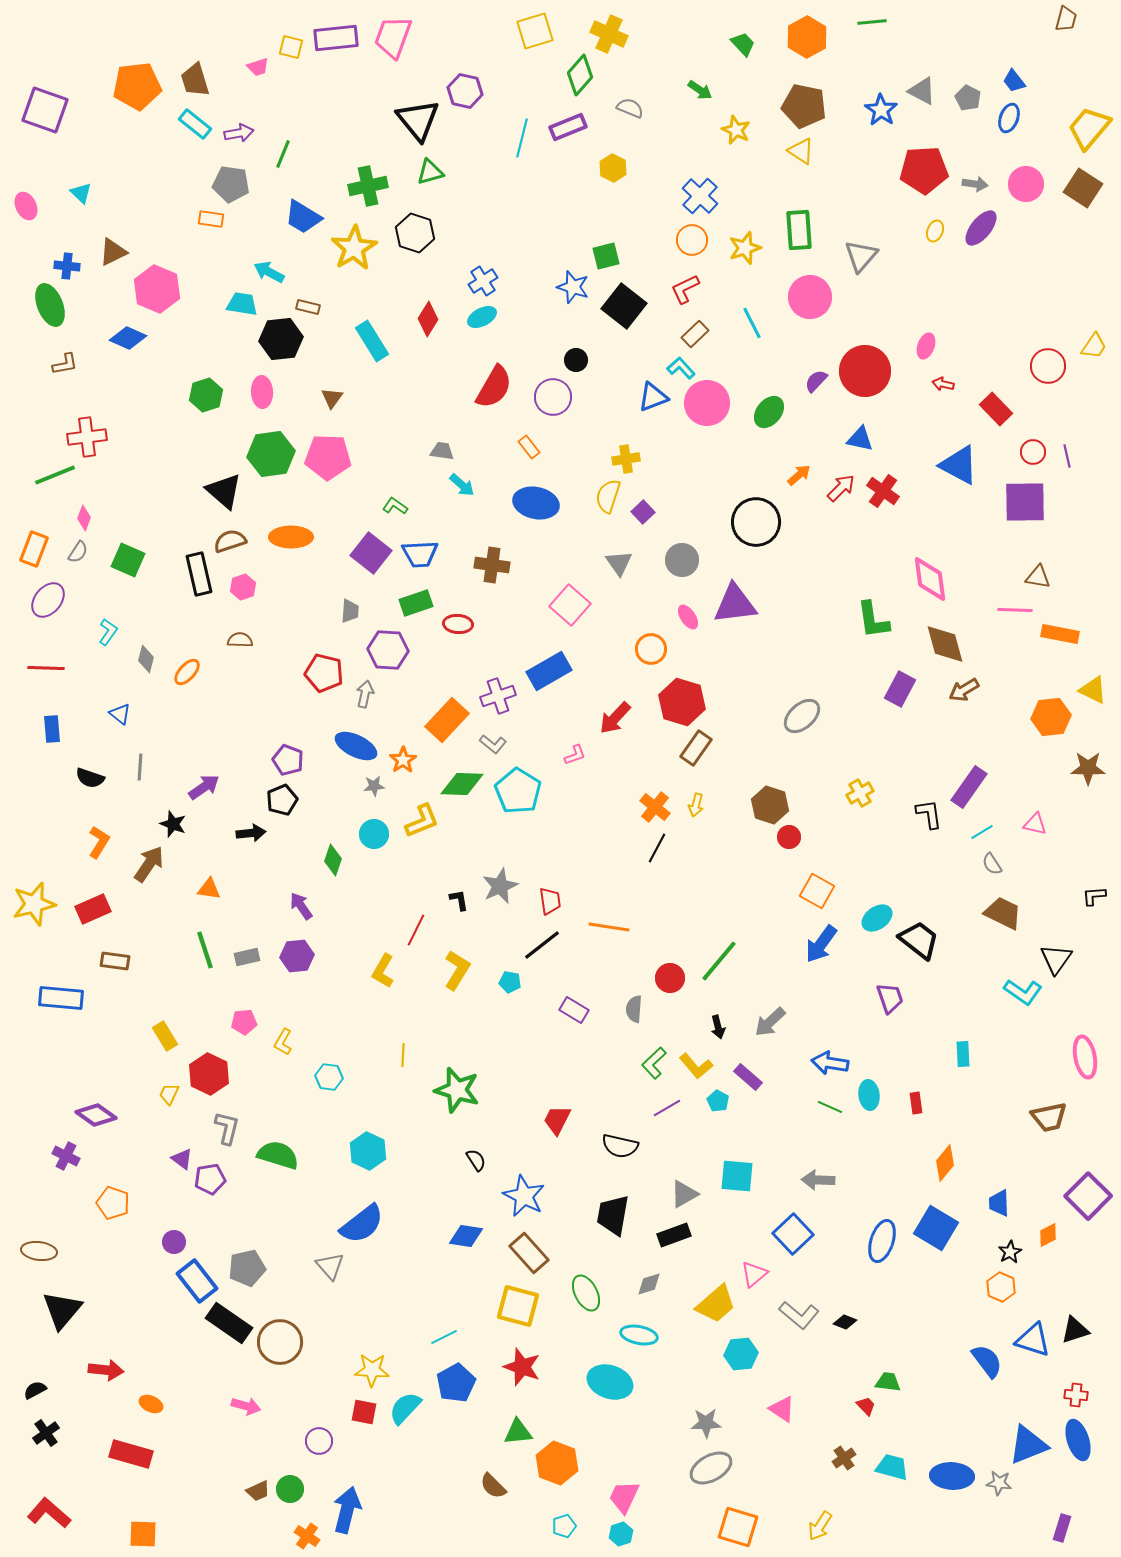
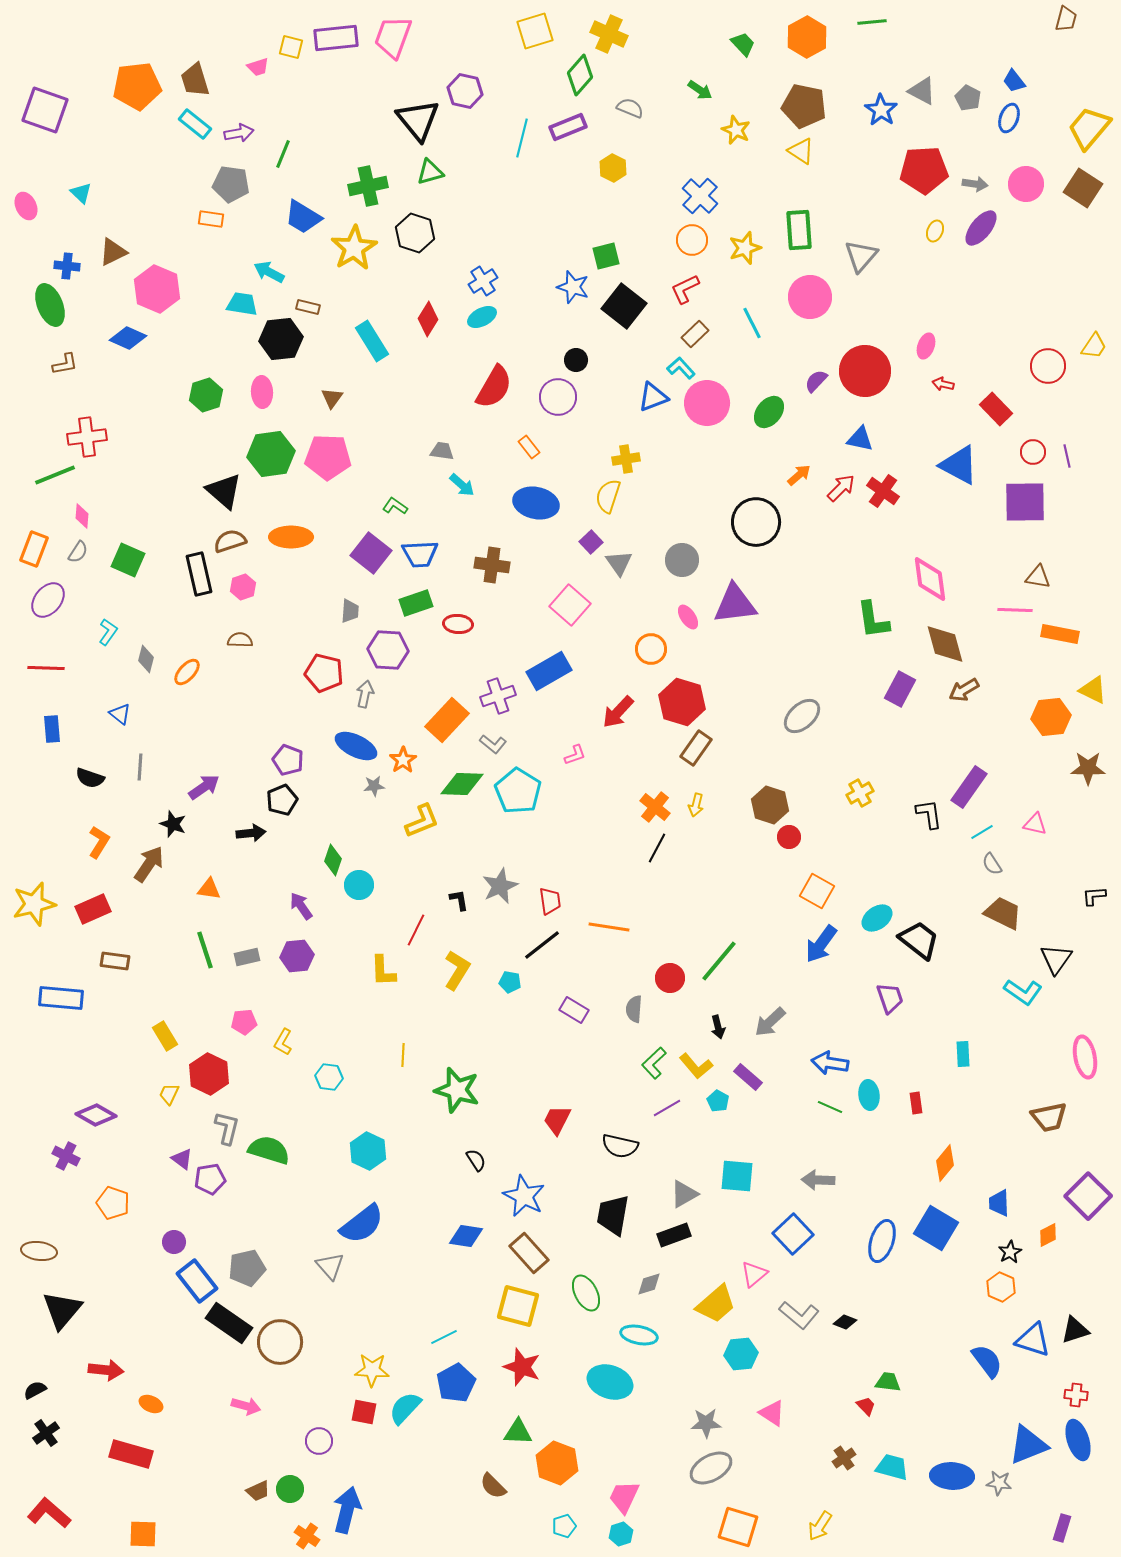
purple circle at (553, 397): moved 5 px right
purple square at (643, 512): moved 52 px left, 30 px down
pink diamond at (84, 518): moved 2 px left, 2 px up; rotated 15 degrees counterclockwise
red arrow at (615, 718): moved 3 px right, 6 px up
cyan circle at (374, 834): moved 15 px left, 51 px down
yellow L-shape at (383, 971): rotated 32 degrees counterclockwise
purple diamond at (96, 1115): rotated 6 degrees counterclockwise
green semicircle at (278, 1155): moved 9 px left, 5 px up
pink triangle at (782, 1409): moved 10 px left, 4 px down
green triangle at (518, 1432): rotated 8 degrees clockwise
